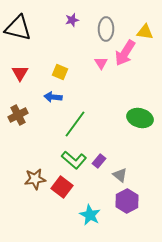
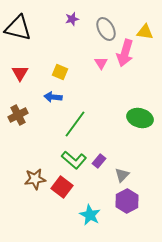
purple star: moved 1 px up
gray ellipse: rotated 30 degrees counterclockwise
pink arrow: rotated 16 degrees counterclockwise
gray triangle: moved 2 px right; rotated 35 degrees clockwise
